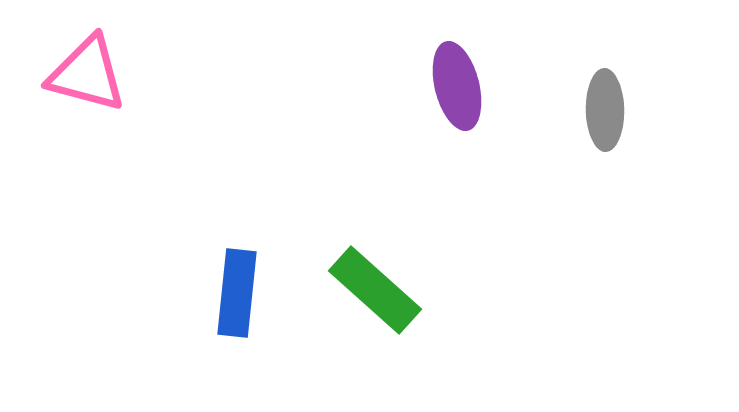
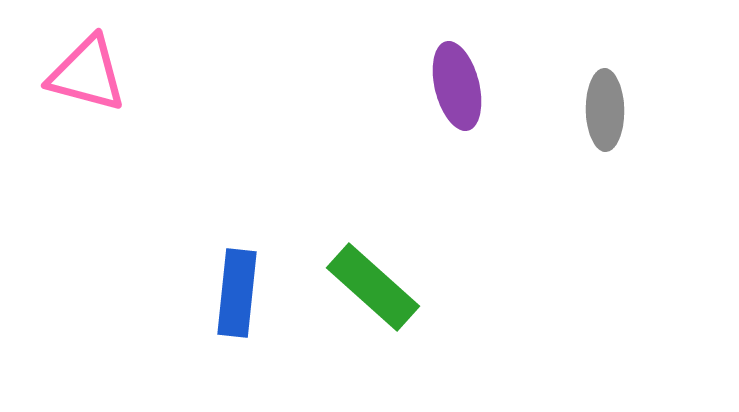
green rectangle: moved 2 px left, 3 px up
